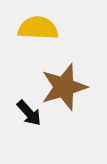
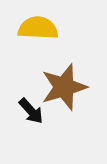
black arrow: moved 2 px right, 2 px up
